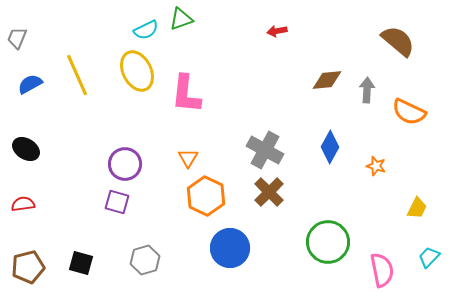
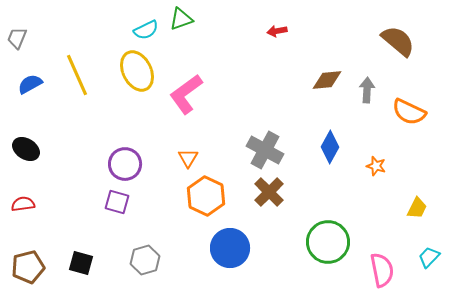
pink L-shape: rotated 48 degrees clockwise
